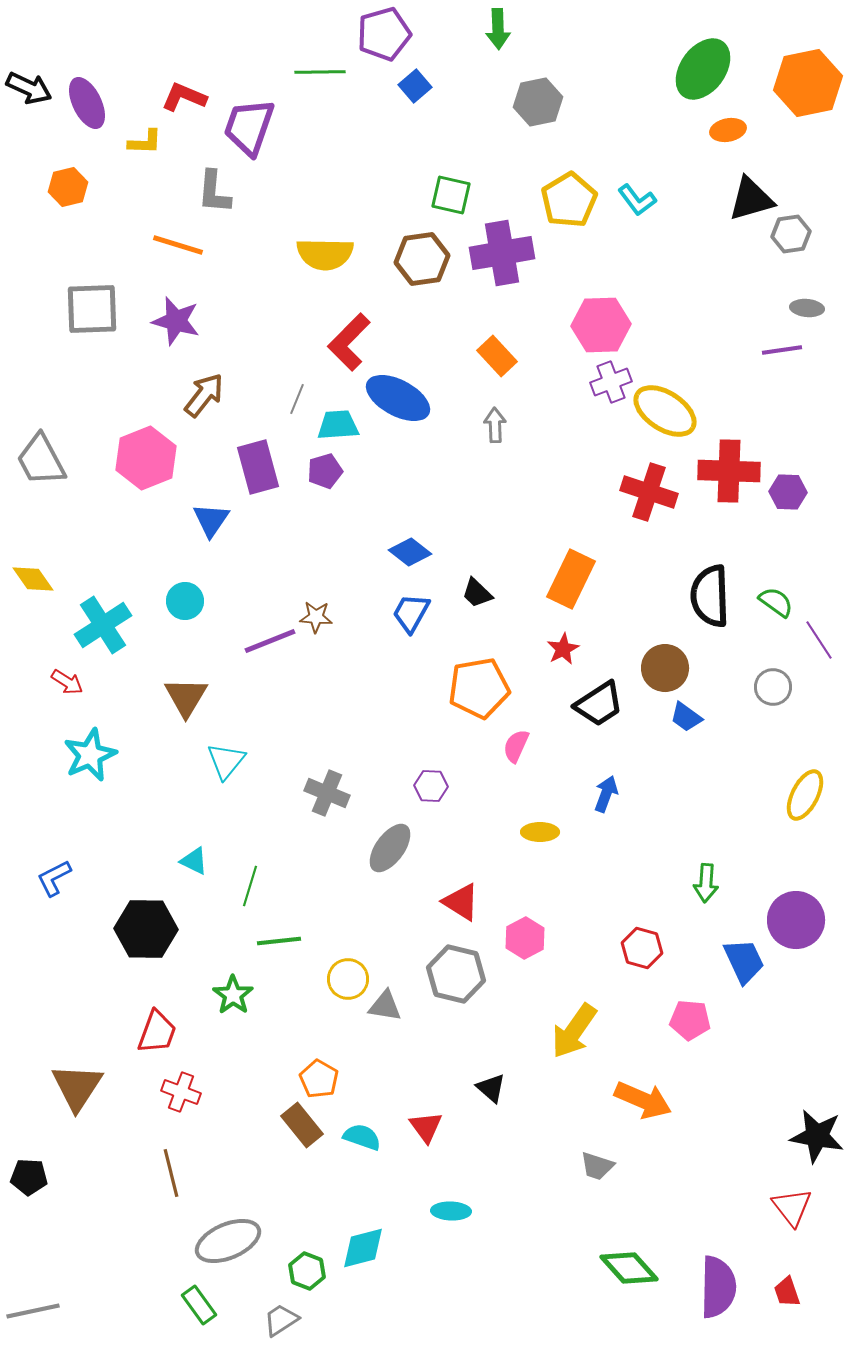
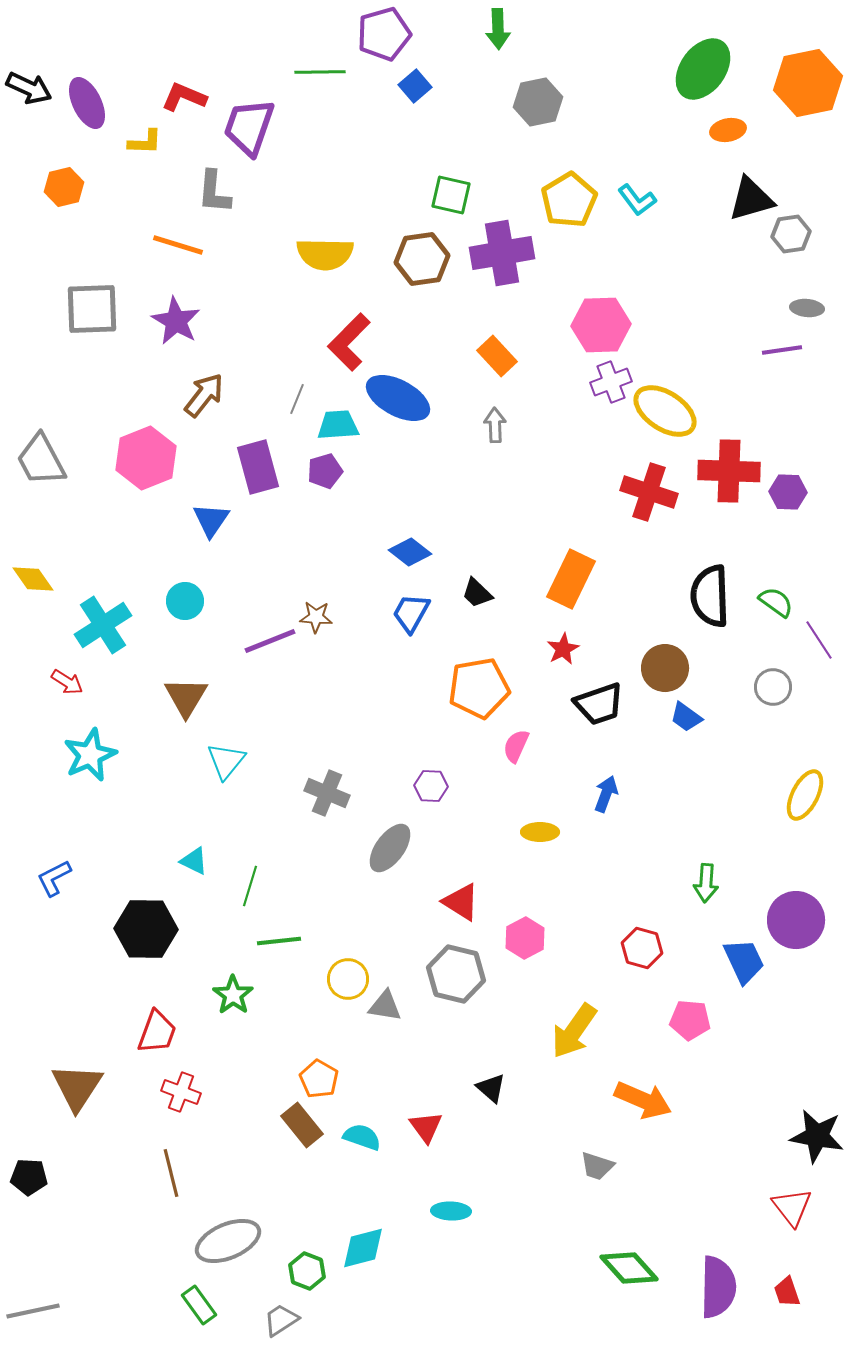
orange hexagon at (68, 187): moved 4 px left
purple star at (176, 321): rotated 15 degrees clockwise
black trapezoid at (599, 704): rotated 14 degrees clockwise
